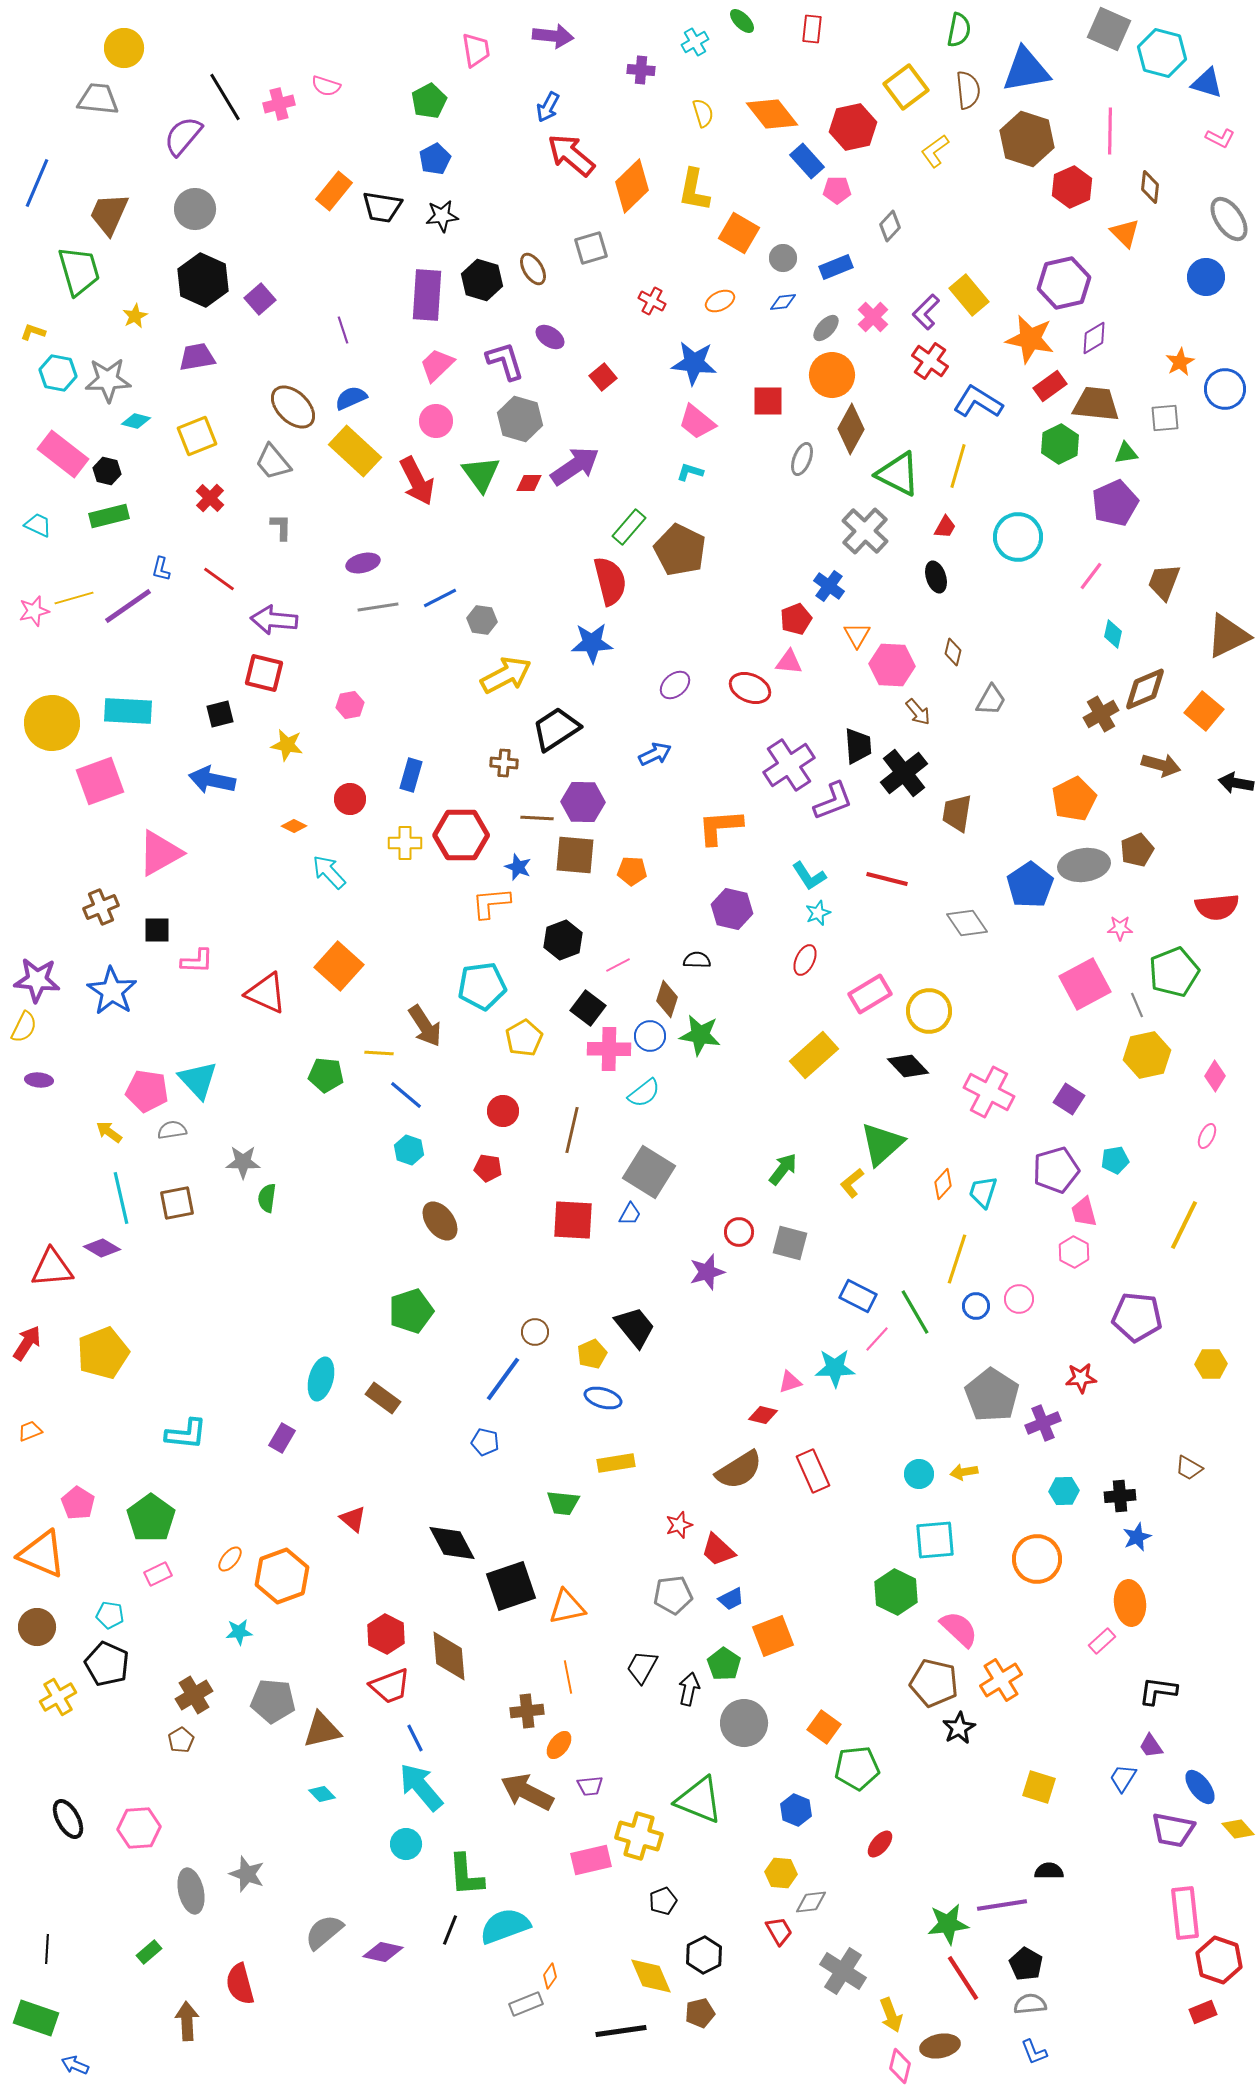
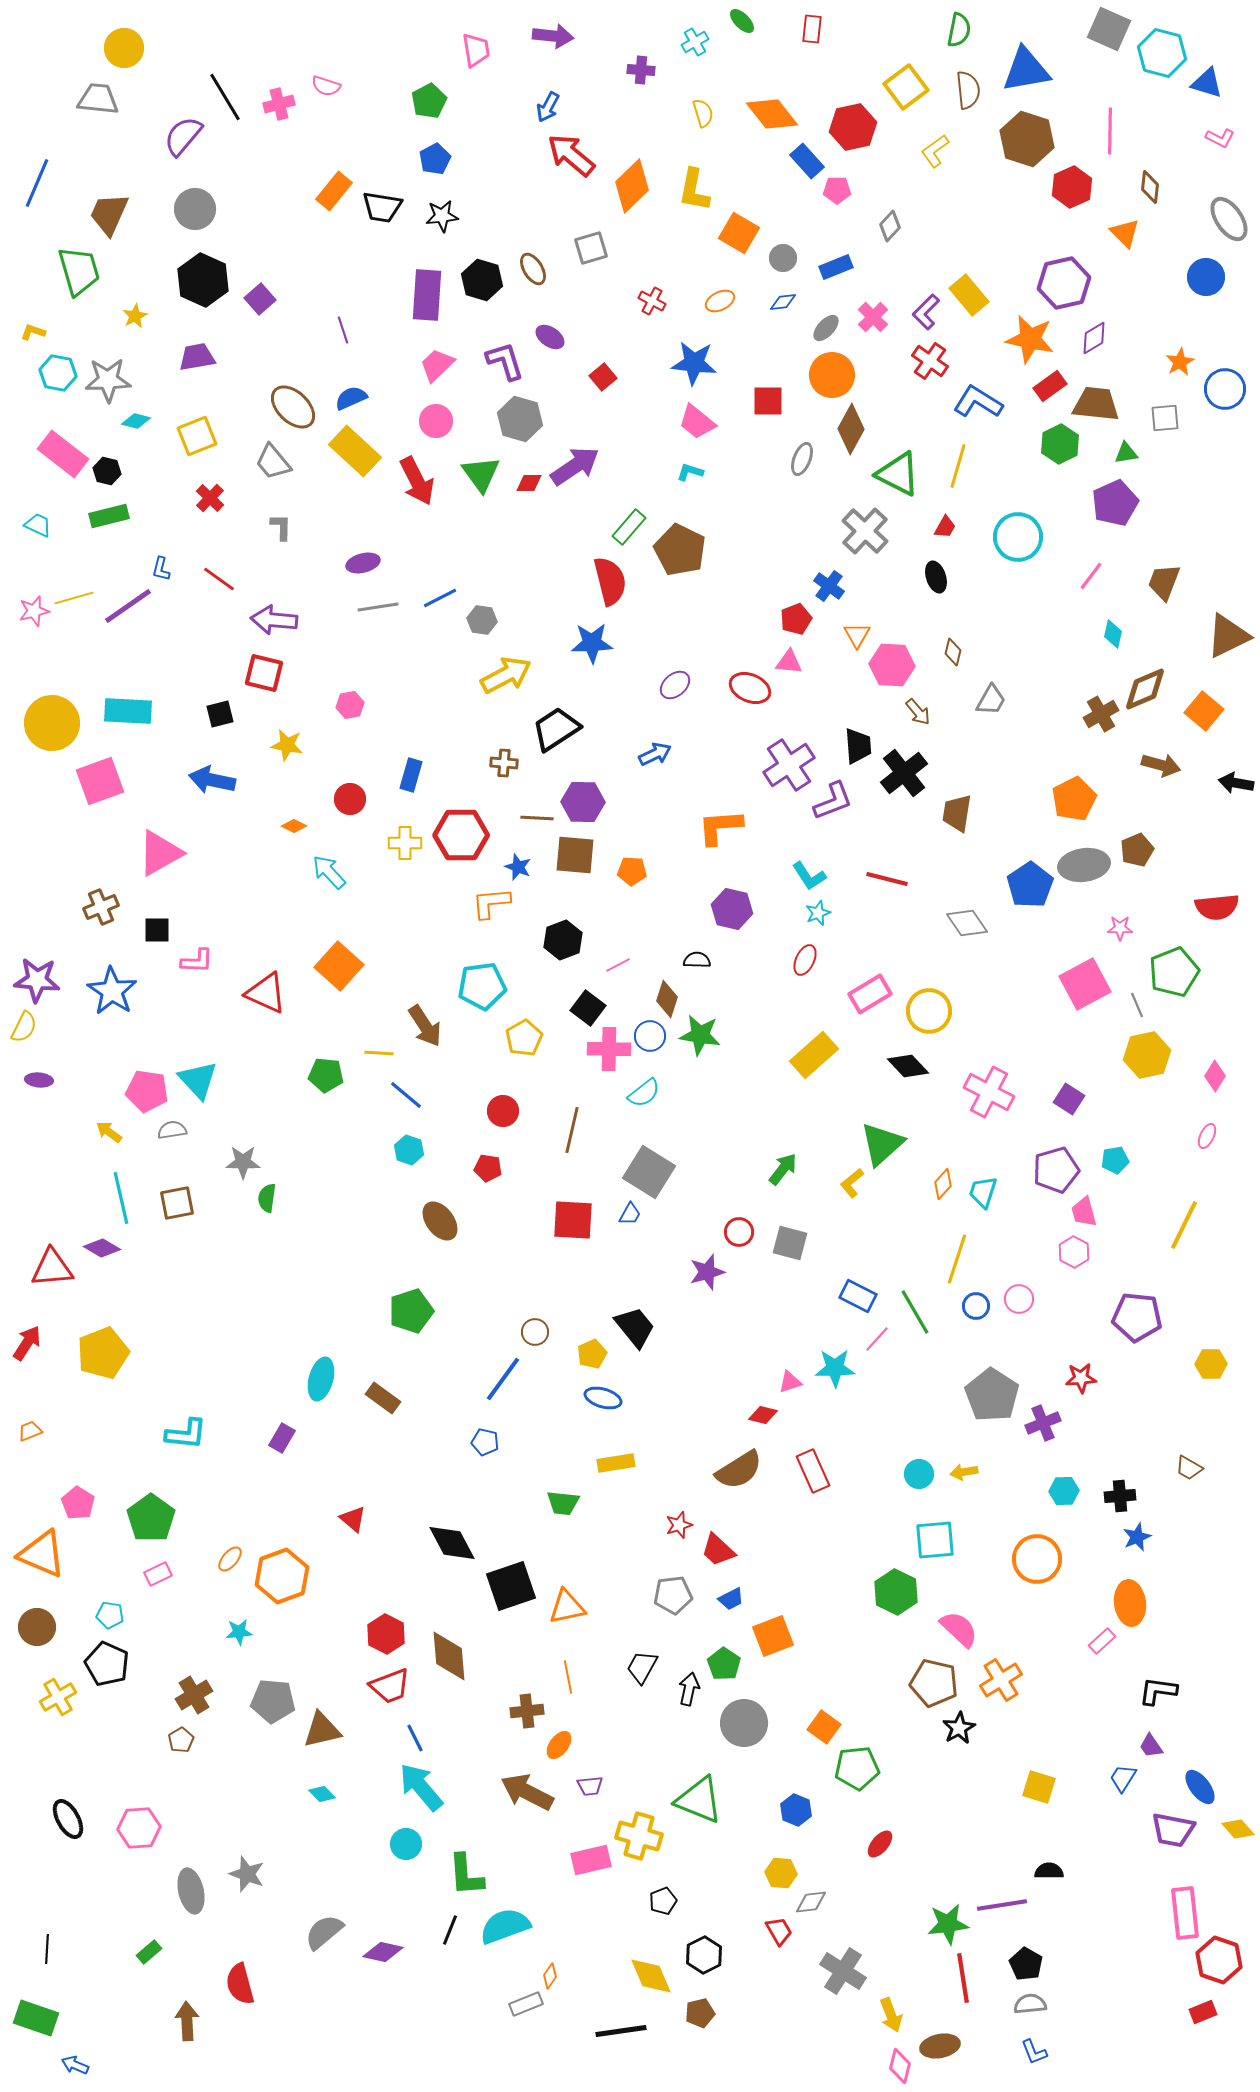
red line at (963, 1978): rotated 24 degrees clockwise
